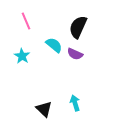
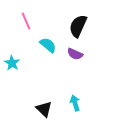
black semicircle: moved 1 px up
cyan semicircle: moved 6 px left
cyan star: moved 10 px left, 7 px down
